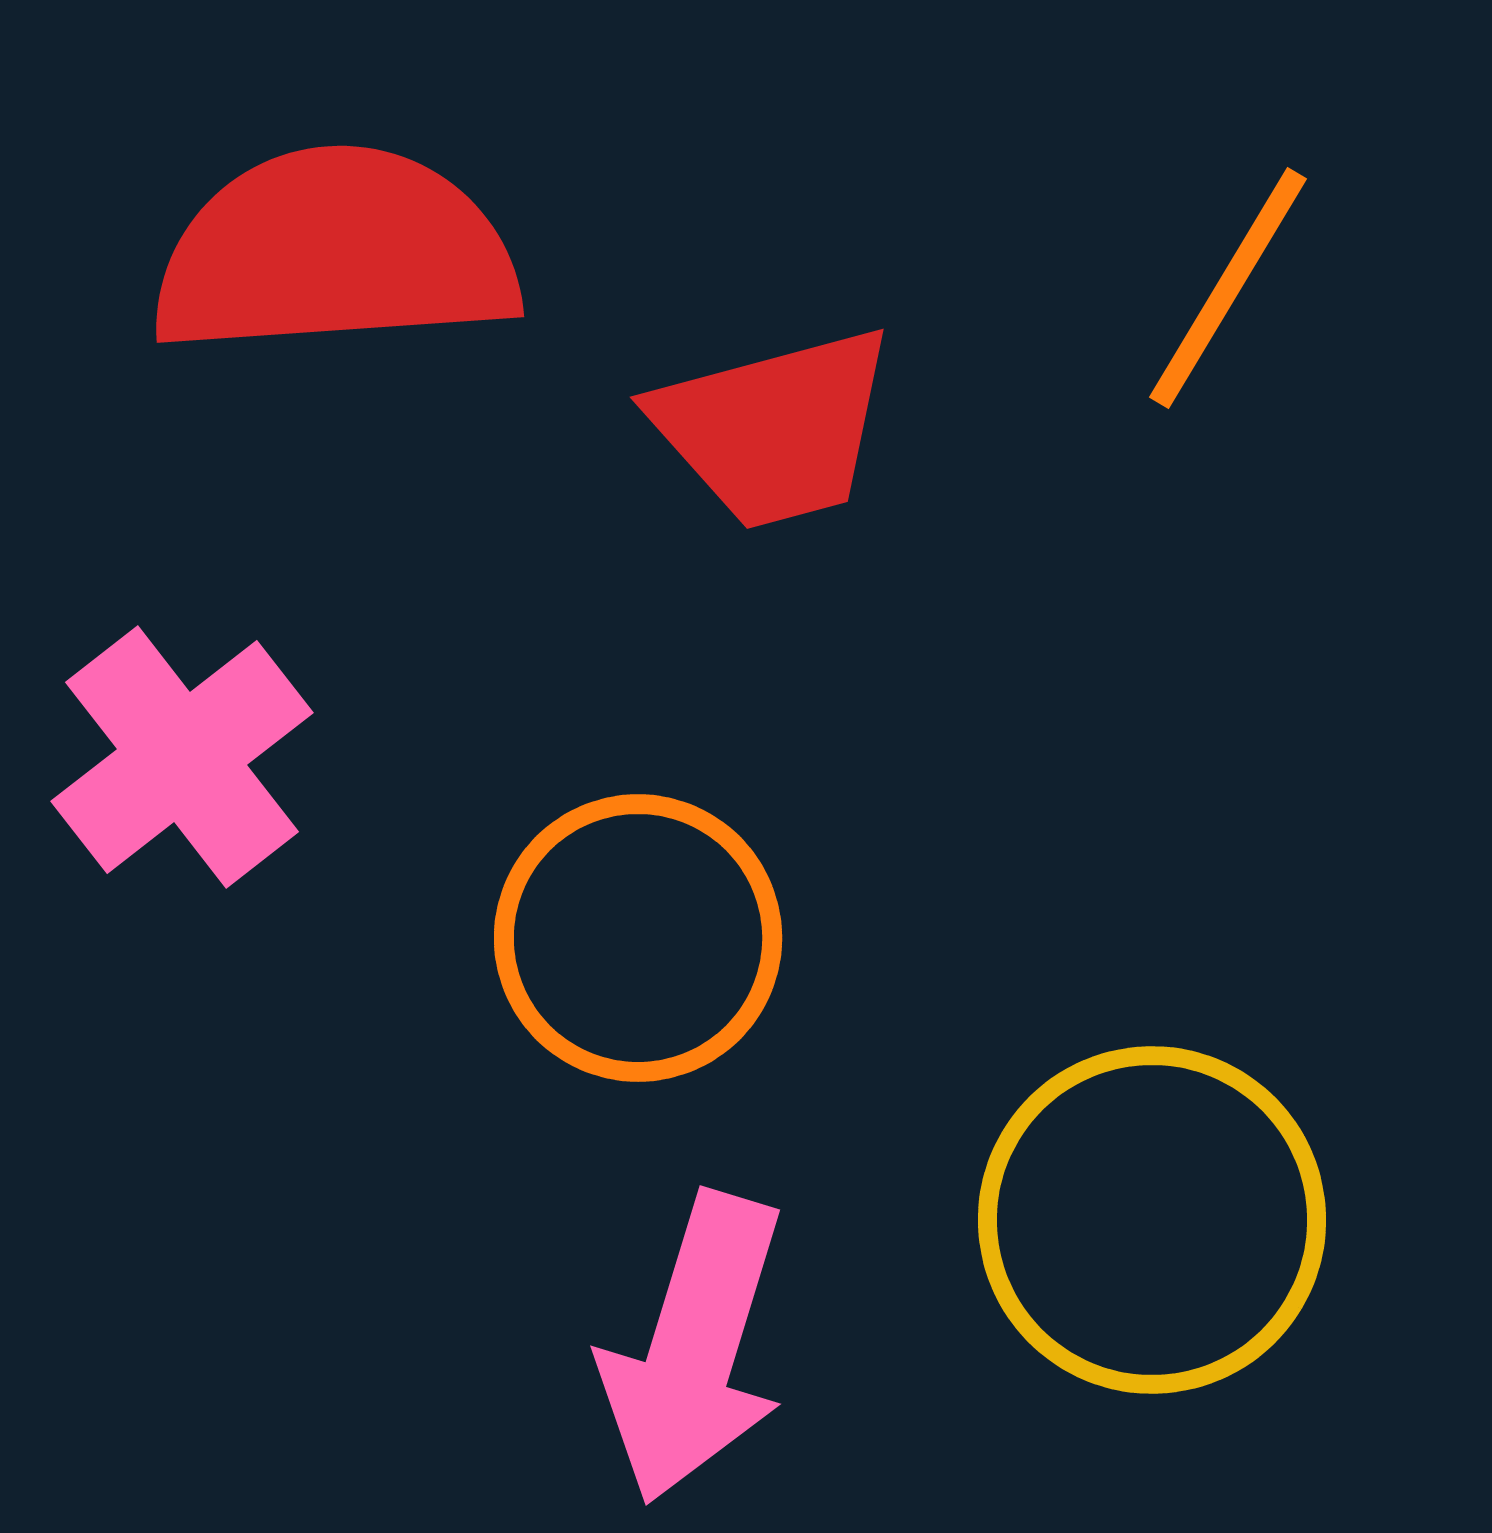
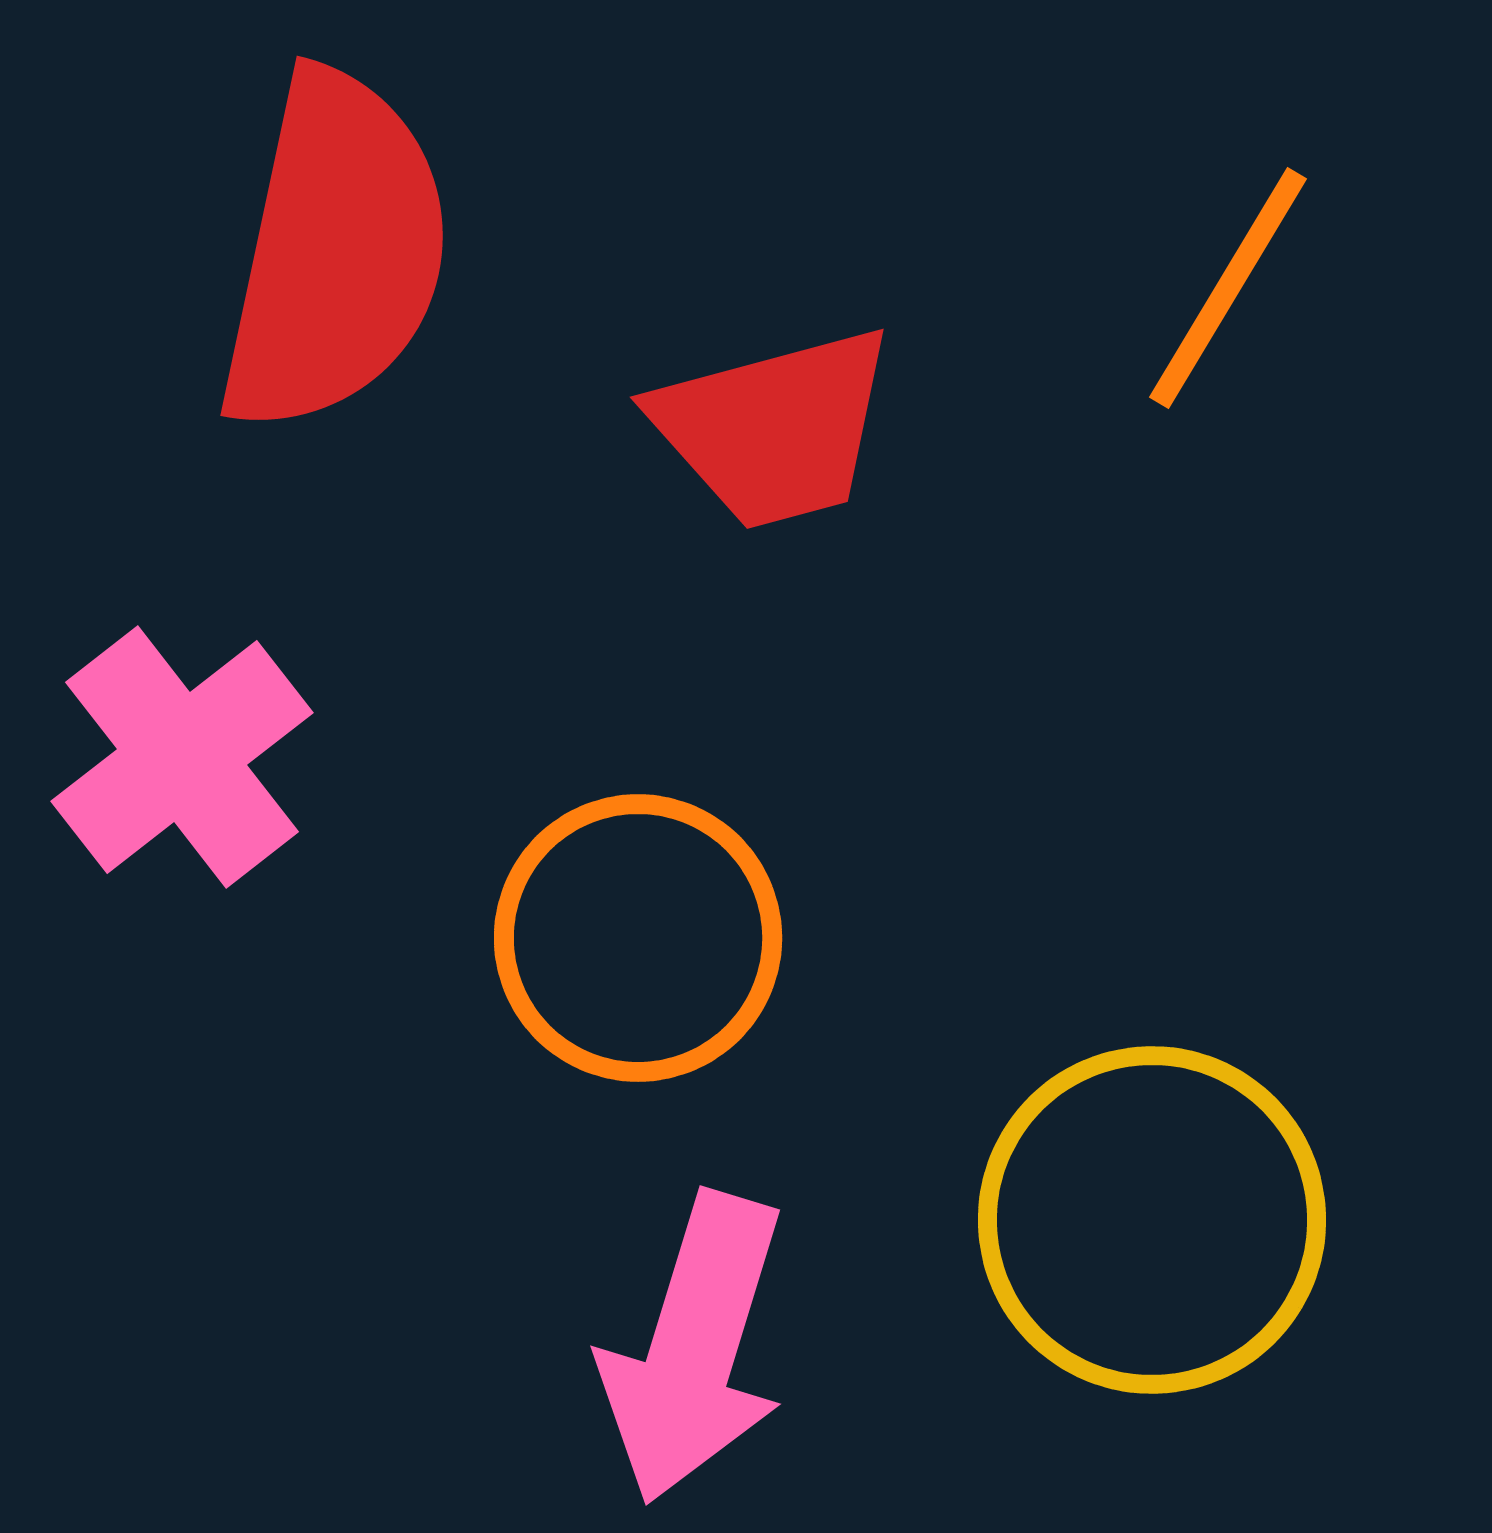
red semicircle: rotated 106 degrees clockwise
